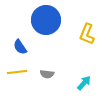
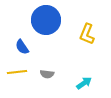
blue semicircle: moved 2 px right
cyan arrow: rotated 14 degrees clockwise
